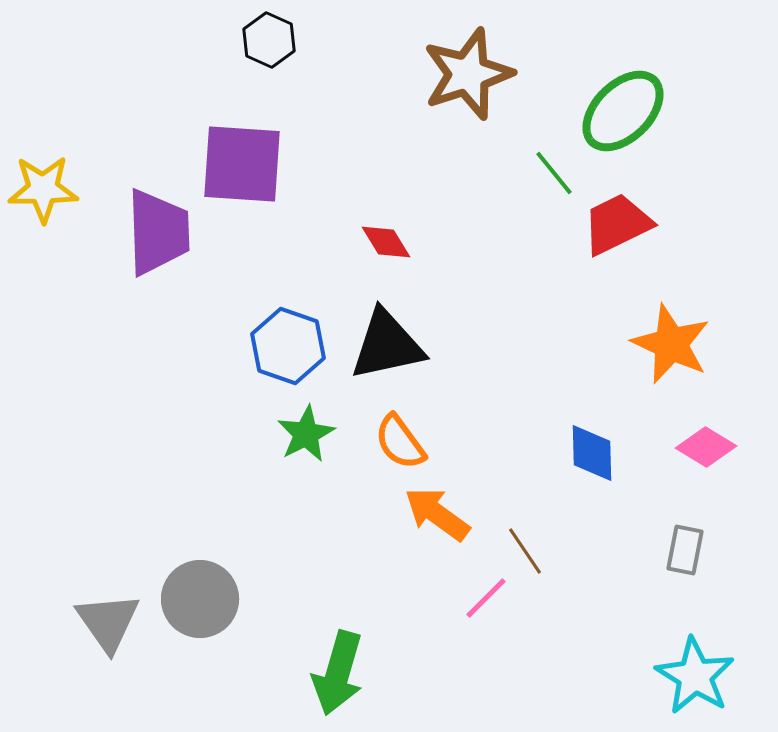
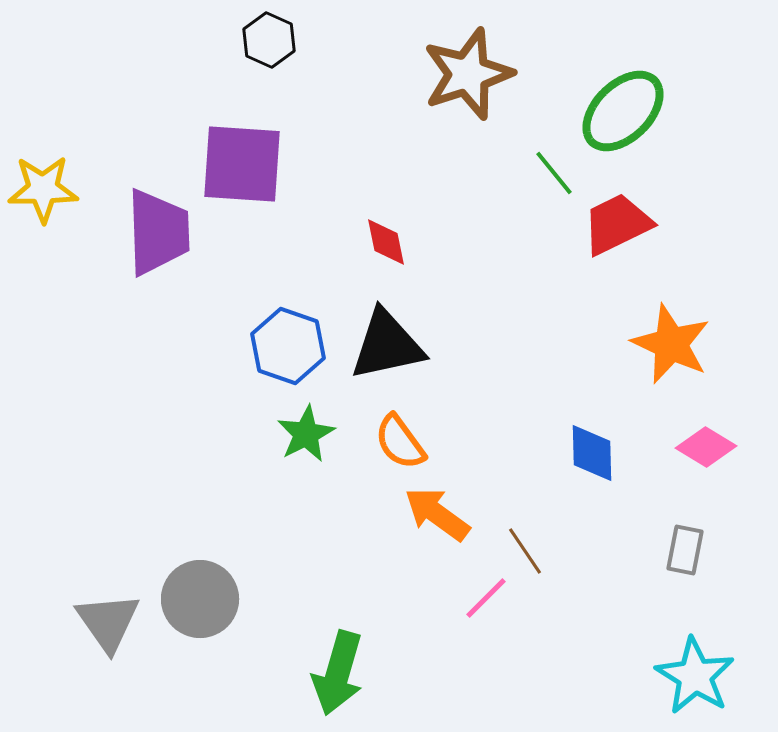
red diamond: rotated 20 degrees clockwise
